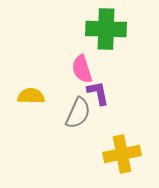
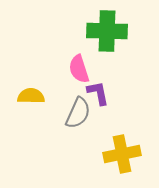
green cross: moved 1 px right, 2 px down
pink semicircle: moved 3 px left
